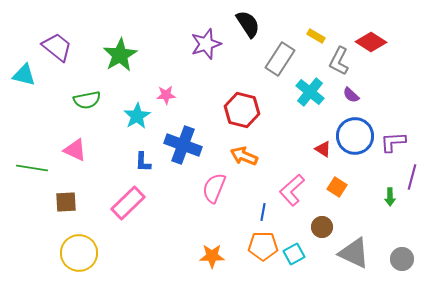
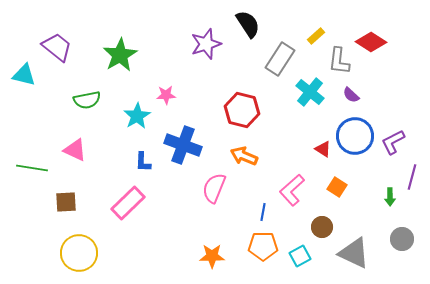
yellow rectangle: rotated 72 degrees counterclockwise
gray L-shape: rotated 20 degrees counterclockwise
purple L-shape: rotated 24 degrees counterclockwise
cyan square: moved 6 px right, 2 px down
gray circle: moved 20 px up
